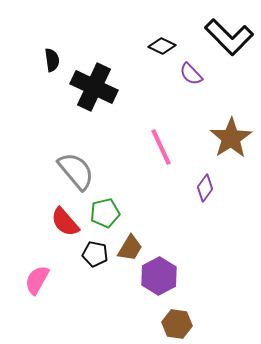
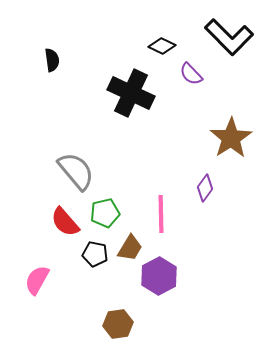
black cross: moved 37 px right, 6 px down
pink line: moved 67 px down; rotated 24 degrees clockwise
brown hexagon: moved 59 px left; rotated 16 degrees counterclockwise
